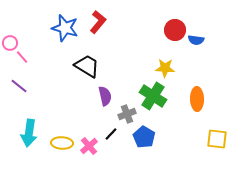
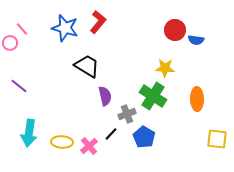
pink line: moved 28 px up
yellow ellipse: moved 1 px up
